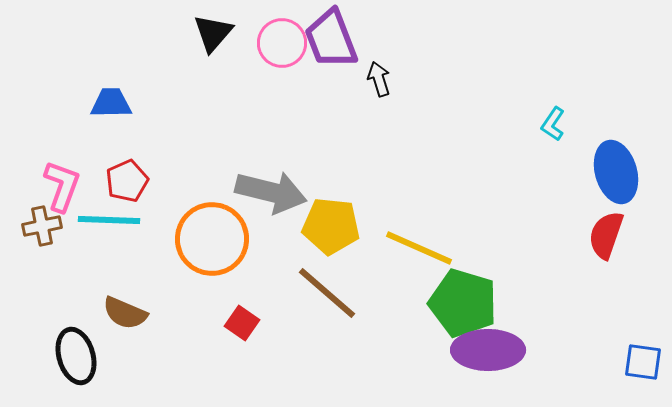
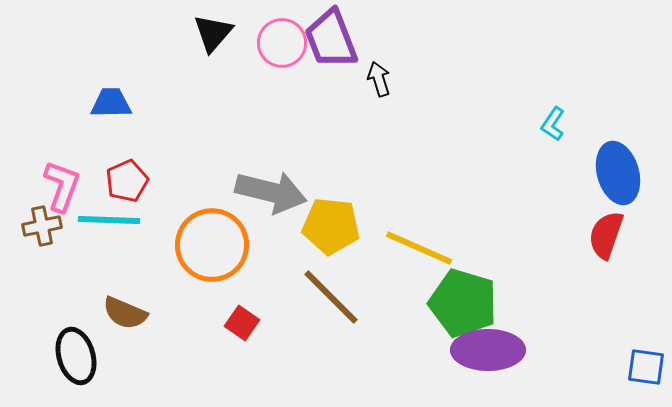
blue ellipse: moved 2 px right, 1 px down
orange circle: moved 6 px down
brown line: moved 4 px right, 4 px down; rotated 4 degrees clockwise
blue square: moved 3 px right, 5 px down
